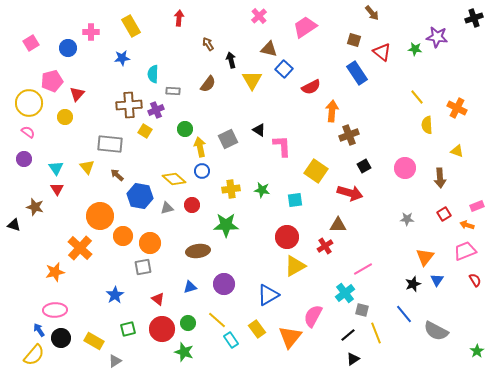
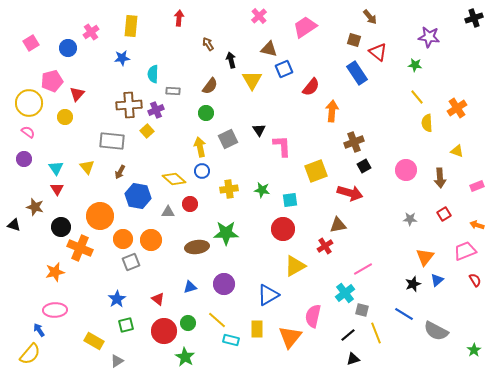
brown arrow at (372, 13): moved 2 px left, 4 px down
yellow rectangle at (131, 26): rotated 35 degrees clockwise
pink cross at (91, 32): rotated 35 degrees counterclockwise
purple star at (437, 37): moved 8 px left
green star at (415, 49): moved 16 px down
red triangle at (382, 52): moved 4 px left
blue square at (284, 69): rotated 24 degrees clockwise
brown semicircle at (208, 84): moved 2 px right, 2 px down
red semicircle at (311, 87): rotated 24 degrees counterclockwise
orange cross at (457, 108): rotated 30 degrees clockwise
yellow semicircle at (427, 125): moved 2 px up
green circle at (185, 129): moved 21 px right, 16 px up
black triangle at (259, 130): rotated 24 degrees clockwise
yellow square at (145, 131): moved 2 px right; rotated 16 degrees clockwise
brown cross at (349, 135): moved 5 px right, 7 px down
gray rectangle at (110, 144): moved 2 px right, 3 px up
pink circle at (405, 168): moved 1 px right, 2 px down
yellow square at (316, 171): rotated 35 degrees clockwise
brown arrow at (117, 175): moved 3 px right, 3 px up; rotated 104 degrees counterclockwise
yellow cross at (231, 189): moved 2 px left
blue hexagon at (140, 196): moved 2 px left
cyan square at (295, 200): moved 5 px left
red circle at (192, 205): moved 2 px left, 1 px up
pink rectangle at (477, 206): moved 20 px up
gray triangle at (167, 208): moved 1 px right, 4 px down; rotated 16 degrees clockwise
gray star at (407, 219): moved 3 px right
green star at (226, 225): moved 8 px down
brown triangle at (338, 225): rotated 12 degrees counterclockwise
orange arrow at (467, 225): moved 10 px right
orange circle at (123, 236): moved 3 px down
red circle at (287, 237): moved 4 px left, 8 px up
orange circle at (150, 243): moved 1 px right, 3 px up
orange cross at (80, 248): rotated 20 degrees counterclockwise
brown ellipse at (198, 251): moved 1 px left, 4 px up
gray square at (143, 267): moved 12 px left, 5 px up; rotated 12 degrees counterclockwise
blue triangle at (437, 280): rotated 16 degrees clockwise
blue star at (115, 295): moved 2 px right, 4 px down
blue line at (404, 314): rotated 18 degrees counterclockwise
pink semicircle at (313, 316): rotated 15 degrees counterclockwise
green square at (128, 329): moved 2 px left, 4 px up
red circle at (162, 329): moved 2 px right, 2 px down
yellow rectangle at (257, 329): rotated 36 degrees clockwise
black circle at (61, 338): moved 111 px up
cyan rectangle at (231, 340): rotated 42 degrees counterclockwise
green star at (477, 351): moved 3 px left, 1 px up
green star at (184, 352): moved 1 px right, 5 px down; rotated 12 degrees clockwise
yellow semicircle at (34, 355): moved 4 px left, 1 px up
black triangle at (353, 359): rotated 16 degrees clockwise
gray triangle at (115, 361): moved 2 px right
